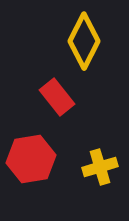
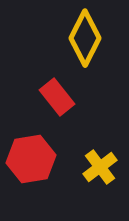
yellow diamond: moved 1 px right, 3 px up
yellow cross: rotated 20 degrees counterclockwise
